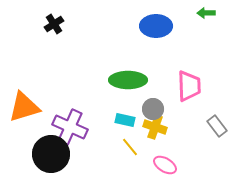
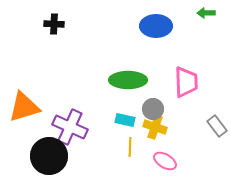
black cross: rotated 36 degrees clockwise
pink trapezoid: moved 3 px left, 4 px up
yellow line: rotated 42 degrees clockwise
black circle: moved 2 px left, 2 px down
pink ellipse: moved 4 px up
